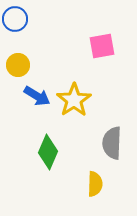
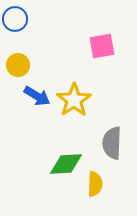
green diamond: moved 18 px right, 12 px down; rotated 64 degrees clockwise
